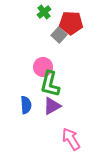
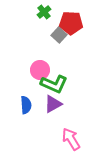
pink circle: moved 3 px left, 3 px down
green L-shape: moved 4 px right; rotated 80 degrees counterclockwise
purple triangle: moved 1 px right, 2 px up
